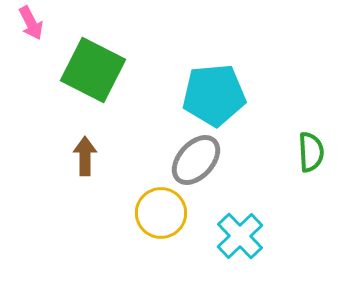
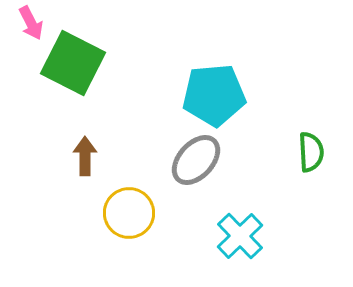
green square: moved 20 px left, 7 px up
yellow circle: moved 32 px left
